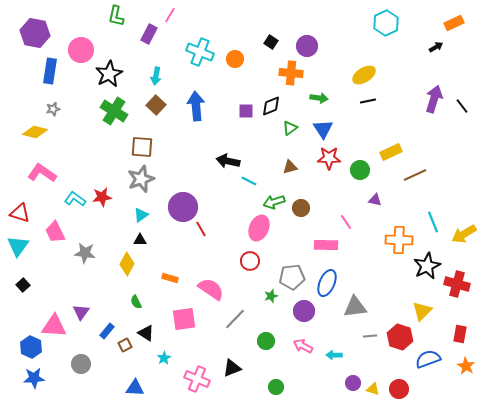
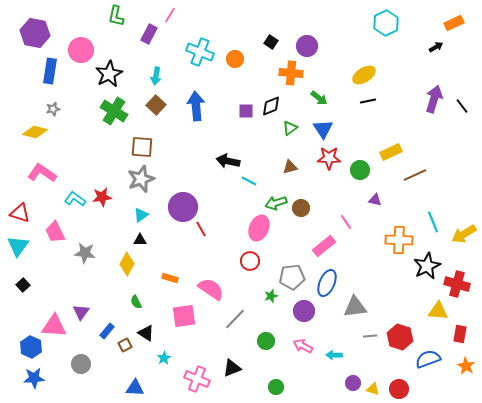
green arrow at (319, 98): rotated 30 degrees clockwise
green arrow at (274, 202): moved 2 px right, 1 px down
pink rectangle at (326, 245): moved 2 px left, 1 px down; rotated 40 degrees counterclockwise
yellow triangle at (422, 311): moved 16 px right; rotated 50 degrees clockwise
pink square at (184, 319): moved 3 px up
